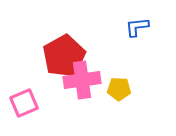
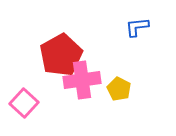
red pentagon: moved 3 px left, 1 px up
yellow pentagon: rotated 25 degrees clockwise
pink square: rotated 24 degrees counterclockwise
